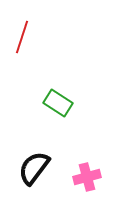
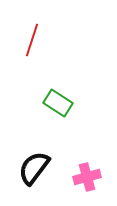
red line: moved 10 px right, 3 px down
